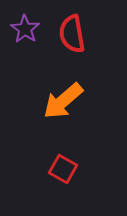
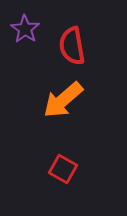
red semicircle: moved 12 px down
orange arrow: moved 1 px up
